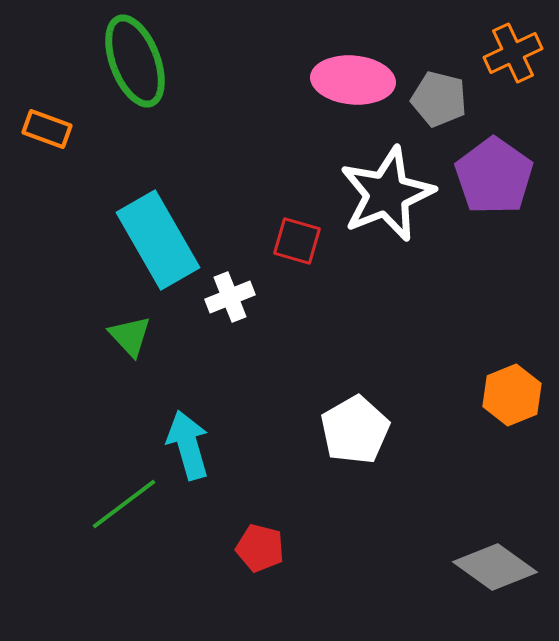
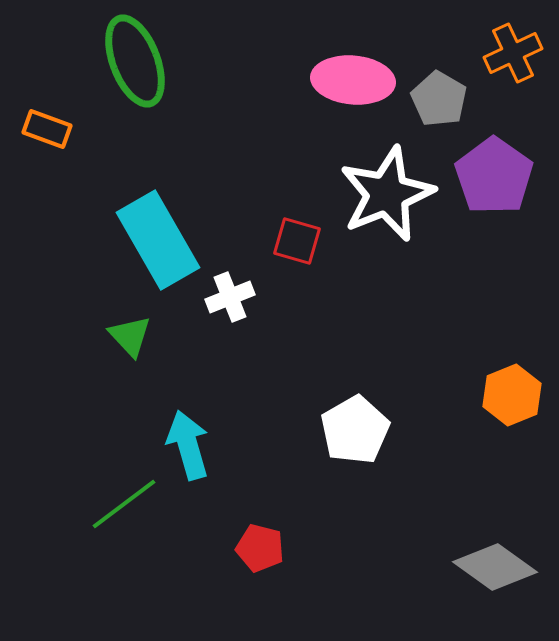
gray pentagon: rotated 16 degrees clockwise
